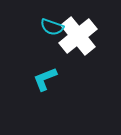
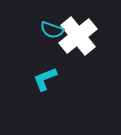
cyan semicircle: moved 3 px down
